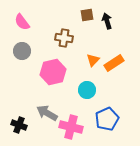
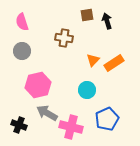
pink semicircle: rotated 18 degrees clockwise
pink hexagon: moved 15 px left, 13 px down
